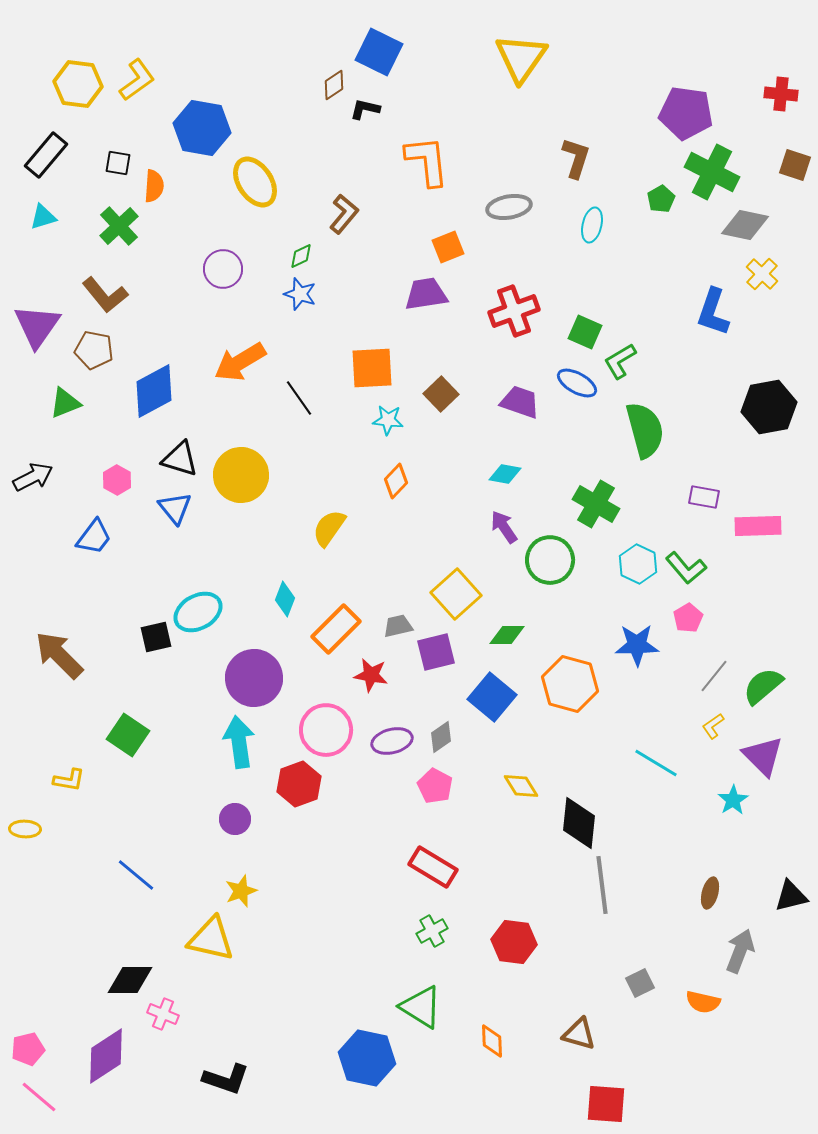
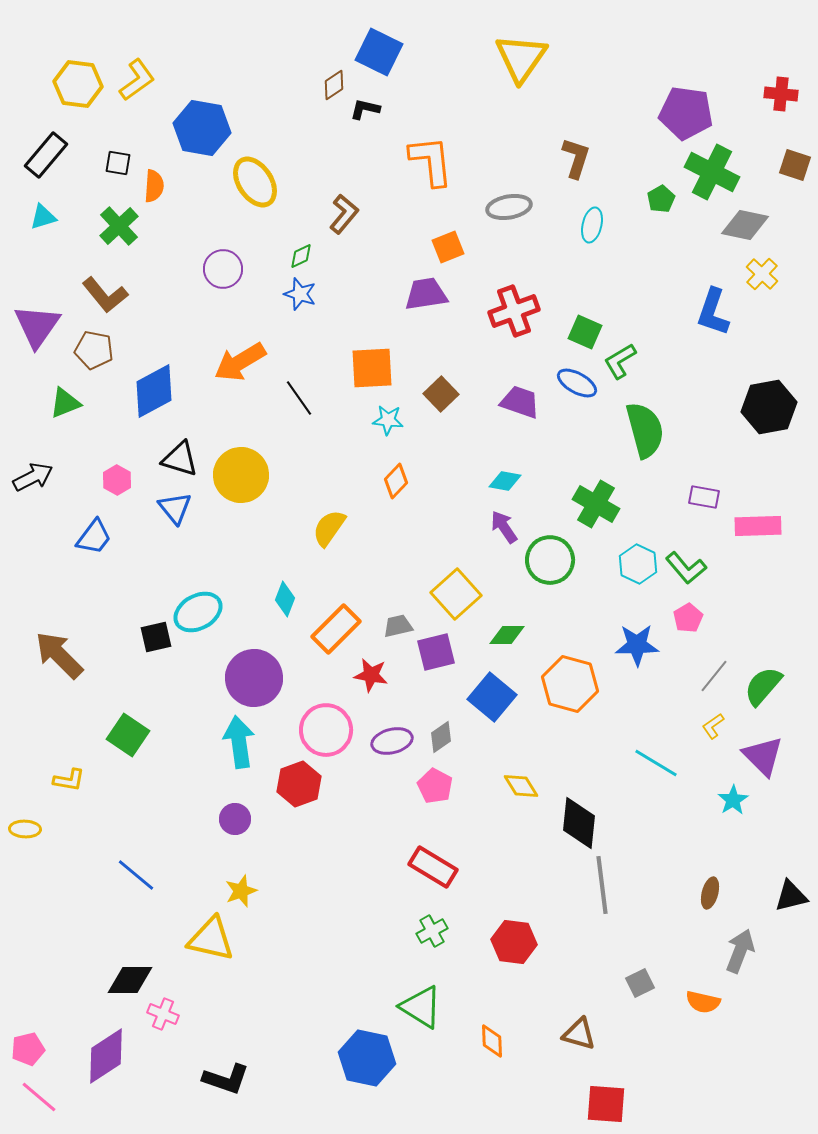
orange L-shape at (427, 161): moved 4 px right
cyan diamond at (505, 474): moved 7 px down
green semicircle at (763, 686): rotated 9 degrees counterclockwise
